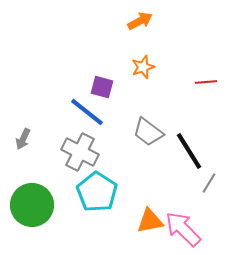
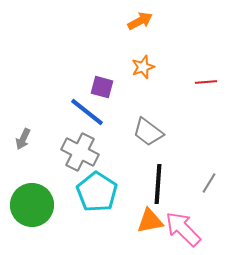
black line: moved 31 px left, 33 px down; rotated 36 degrees clockwise
